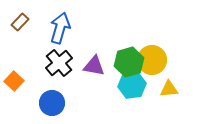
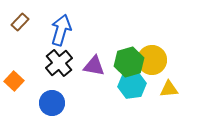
blue arrow: moved 1 px right, 2 px down
